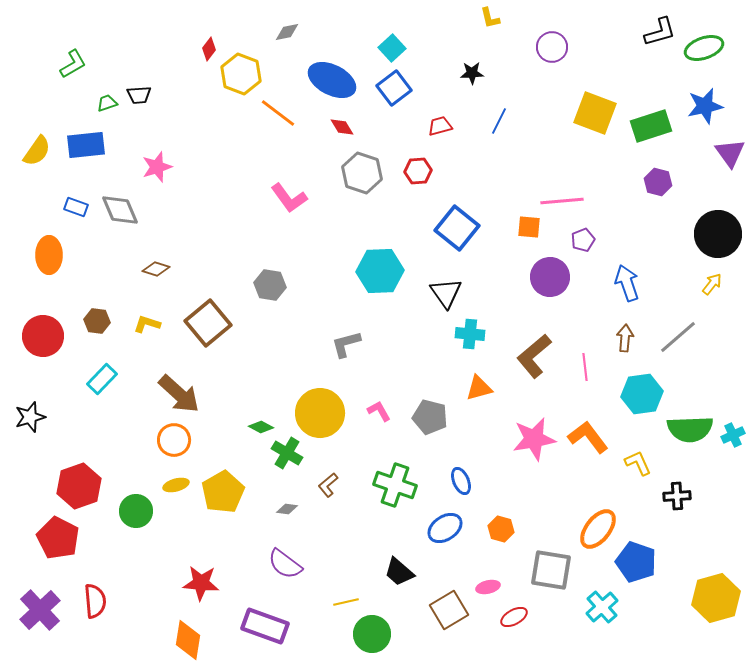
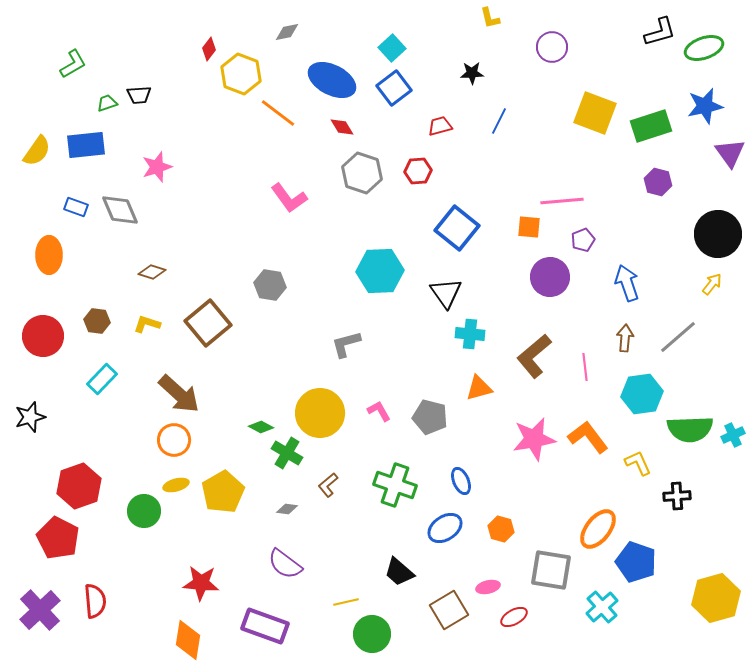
brown diamond at (156, 269): moved 4 px left, 3 px down
green circle at (136, 511): moved 8 px right
